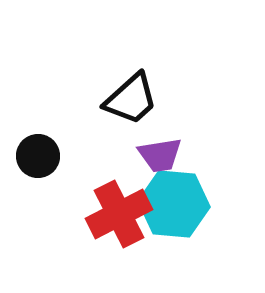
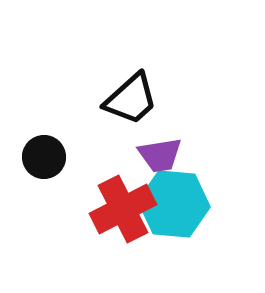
black circle: moved 6 px right, 1 px down
red cross: moved 4 px right, 5 px up
